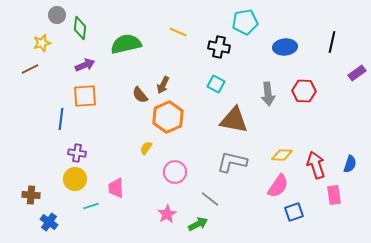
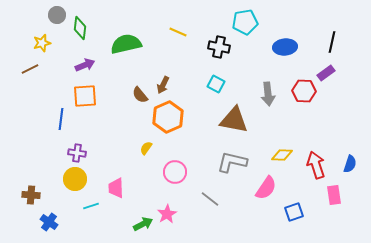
purple rectangle: moved 31 px left
pink semicircle: moved 12 px left, 2 px down
green arrow: moved 55 px left
